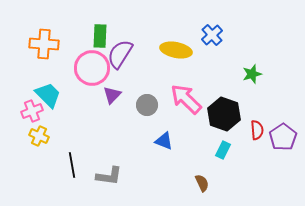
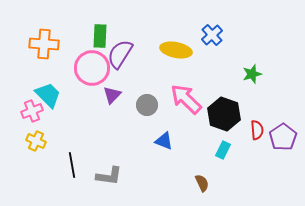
yellow cross: moved 3 px left, 5 px down
